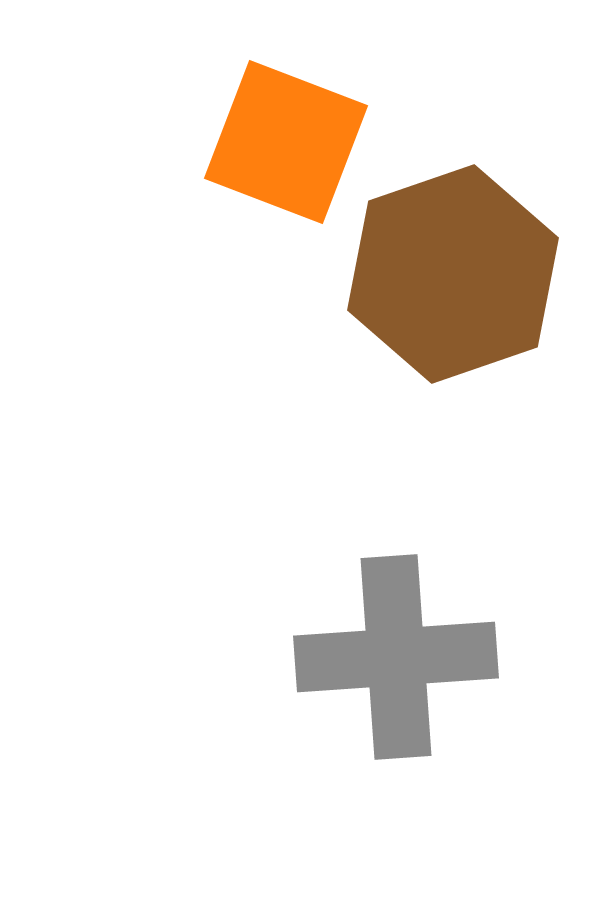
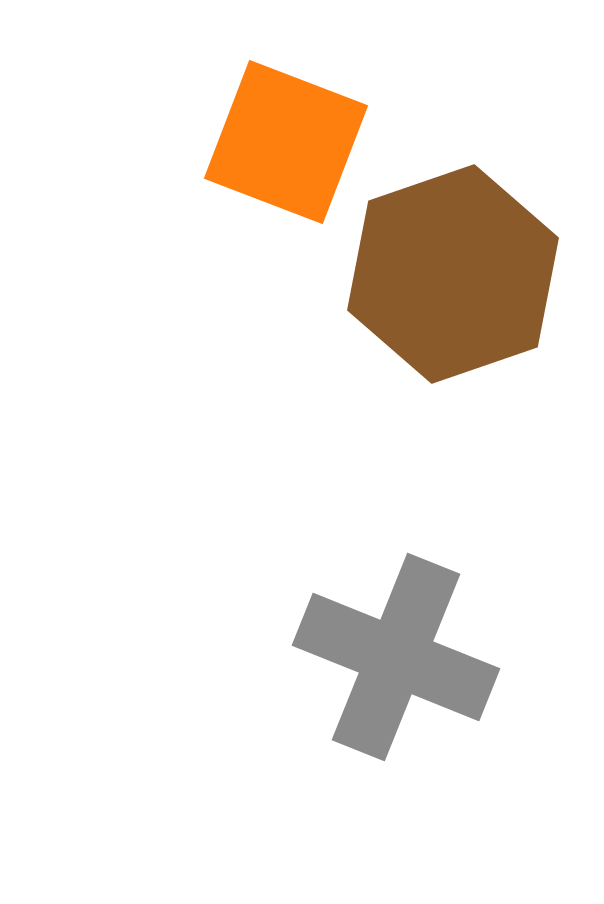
gray cross: rotated 26 degrees clockwise
